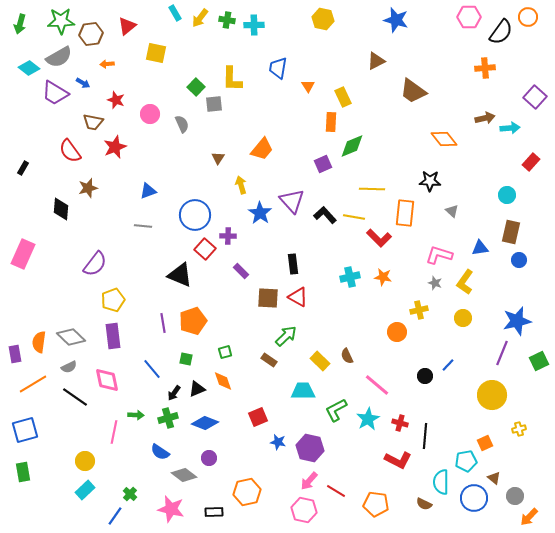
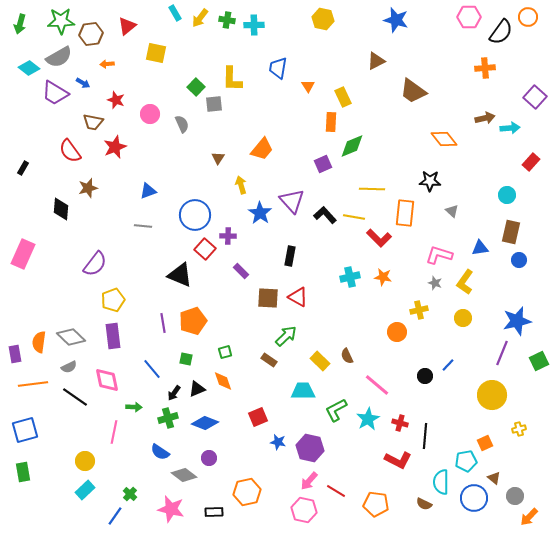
black rectangle at (293, 264): moved 3 px left, 8 px up; rotated 18 degrees clockwise
orange line at (33, 384): rotated 24 degrees clockwise
green arrow at (136, 415): moved 2 px left, 8 px up
